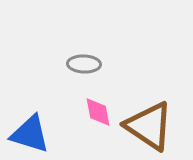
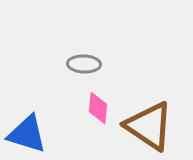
pink diamond: moved 4 px up; rotated 16 degrees clockwise
blue triangle: moved 3 px left
